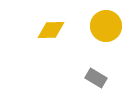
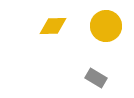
yellow diamond: moved 2 px right, 4 px up
